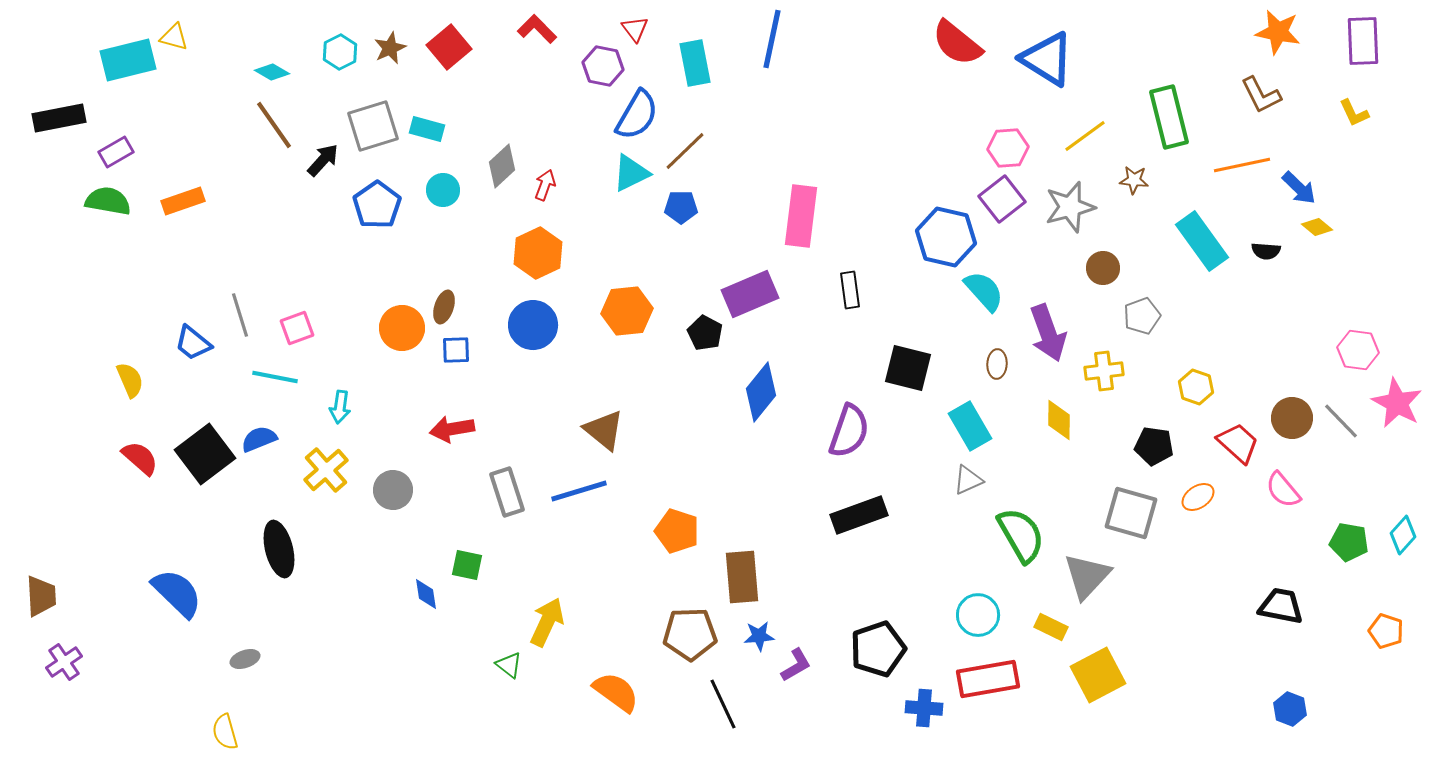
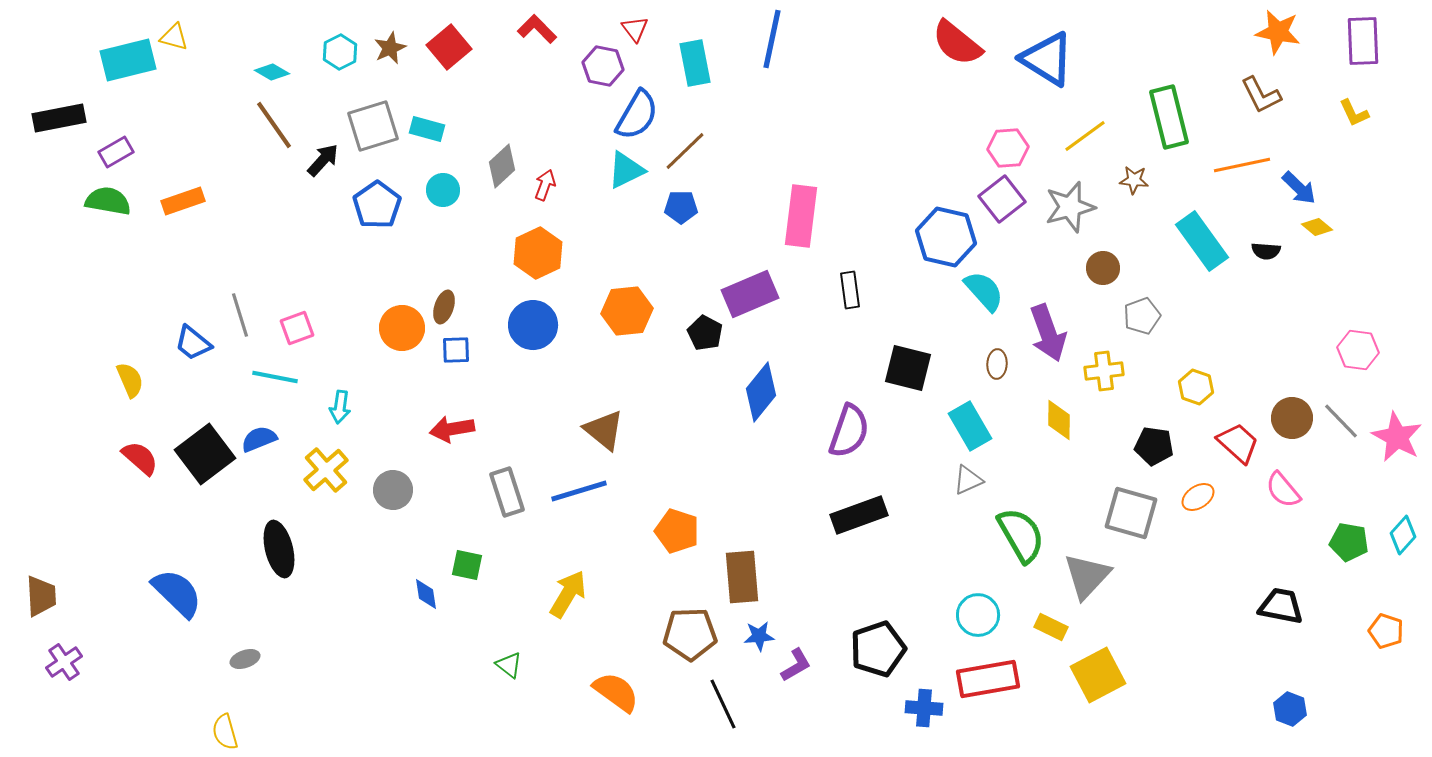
cyan triangle at (631, 173): moved 5 px left, 3 px up
pink star at (1397, 403): moved 34 px down
yellow arrow at (547, 622): moved 21 px right, 28 px up; rotated 6 degrees clockwise
